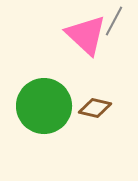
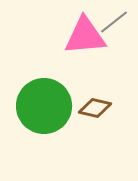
gray line: moved 1 px down; rotated 24 degrees clockwise
pink triangle: moved 1 px left, 1 px down; rotated 48 degrees counterclockwise
